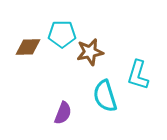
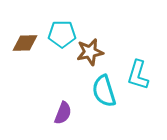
brown diamond: moved 3 px left, 4 px up
cyan semicircle: moved 1 px left, 5 px up
